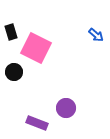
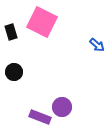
blue arrow: moved 1 px right, 10 px down
pink square: moved 6 px right, 26 px up
purple circle: moved 4 px left, 1 px up
purple rectangle: moved 3 px right, 6 px up
